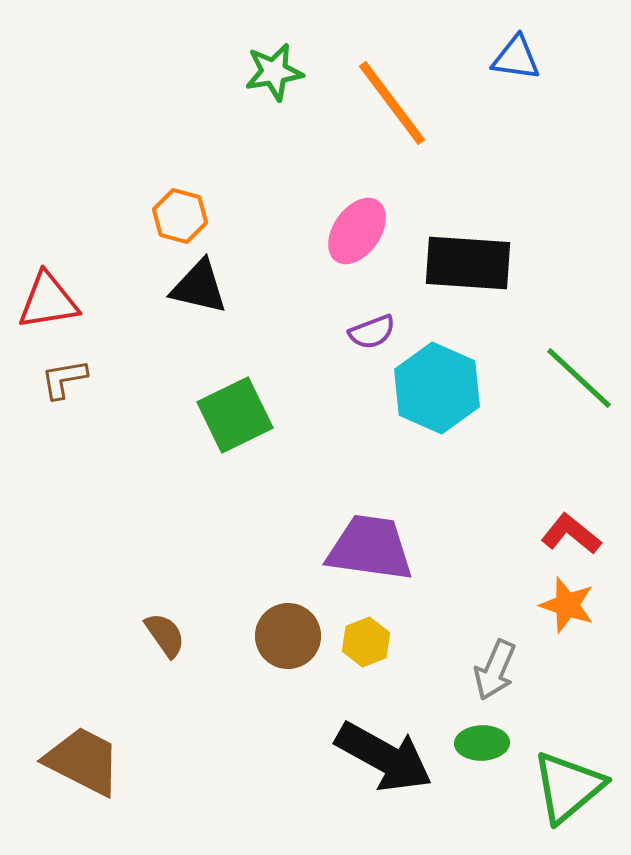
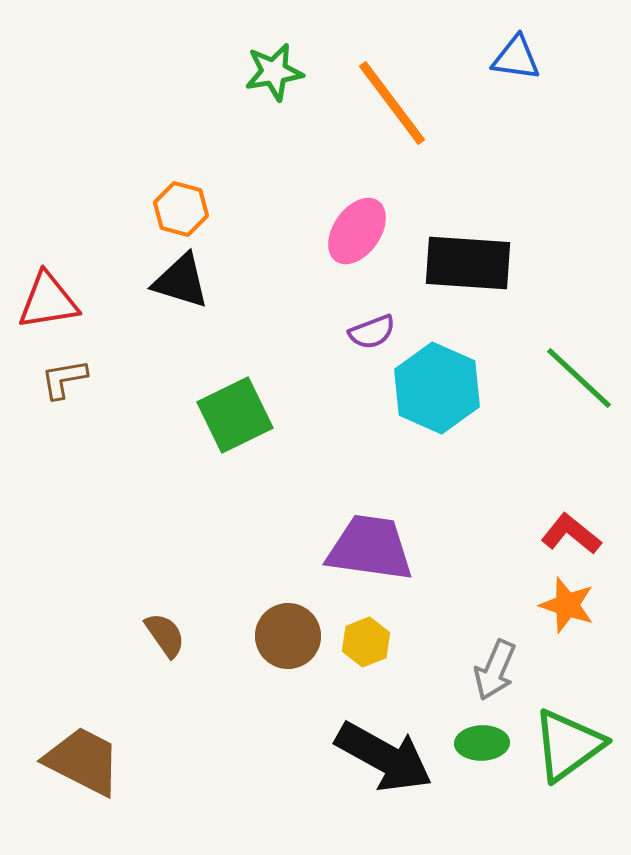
orange hexagon: moved 1 px right, 7 px up
black triangle: moved 18 px left, 6 px up; rotated 4 degrees clockwise
green triangle: moved 42 px up; rotated 4 degrees clockwise
